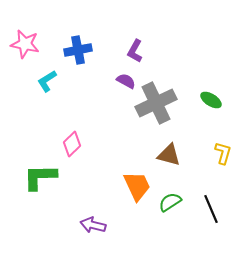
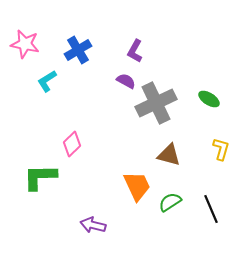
blue cross: rotated 20 degrees counterclockwise
green ellipse: moved 2 px left, 1 px up
yellow L-shape: moved 2 px left, 4 px up
